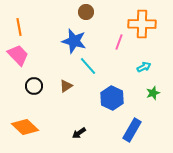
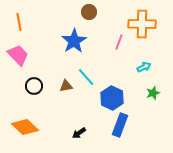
brown circle: moved 3 px right
orange line: moved 5 px up
blue star: rotated 25 degrees clockwise
cyan line: moved 2 px left, 11 px down
brown triangle: rotated 24 degrees clockwise
blue rectangle: moved 12 px left, 5 px up; rotated 10 degrees counterclockwise
